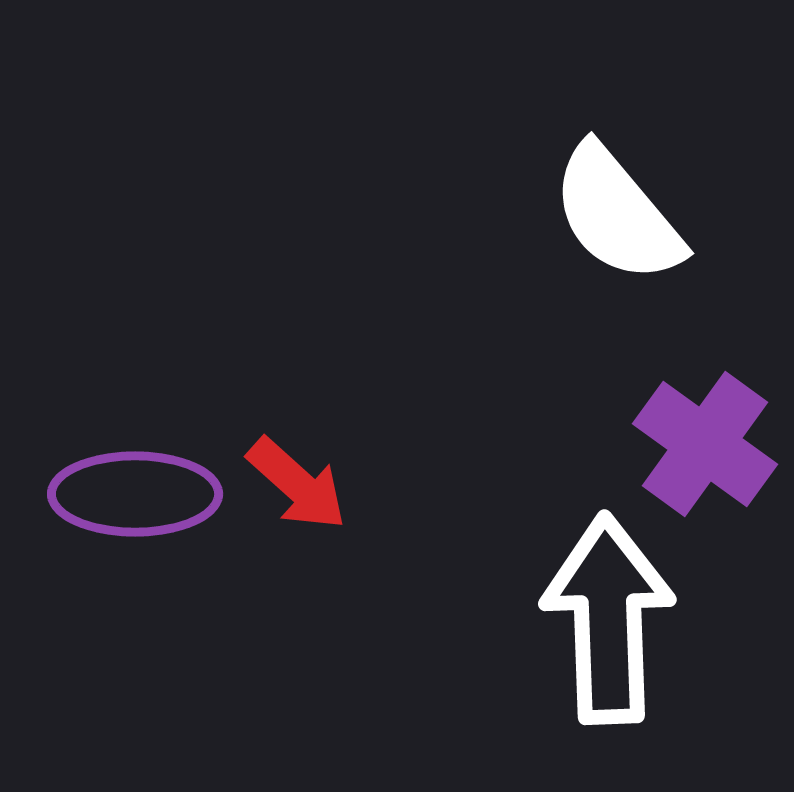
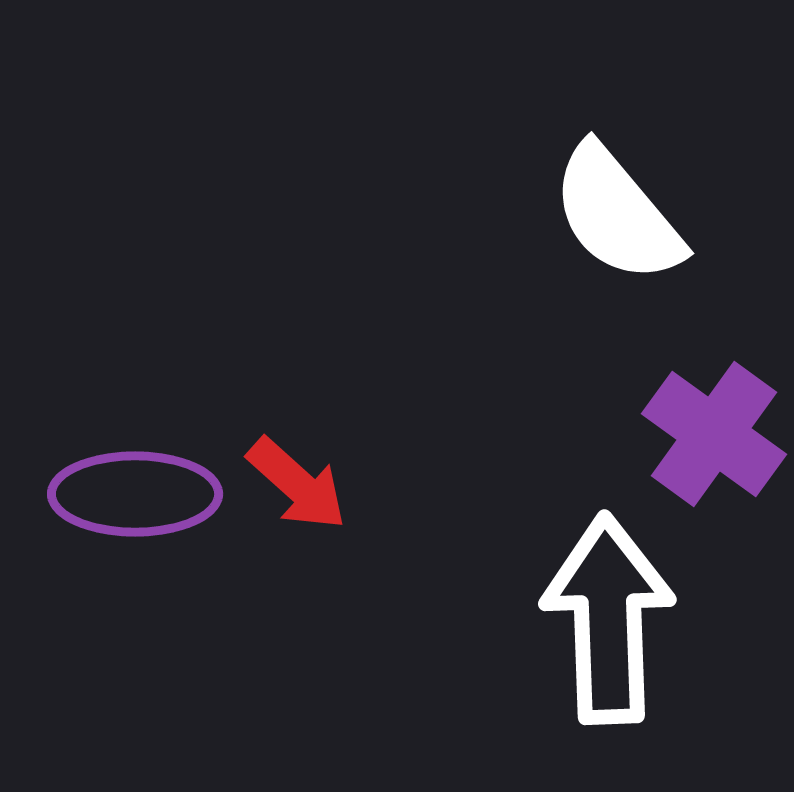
purple cross: moved 9 px right, 10 px up
